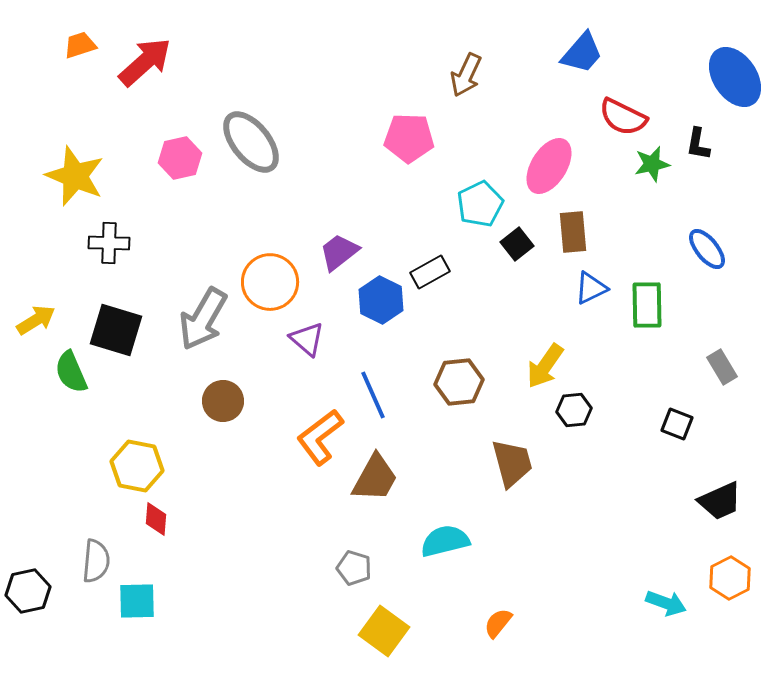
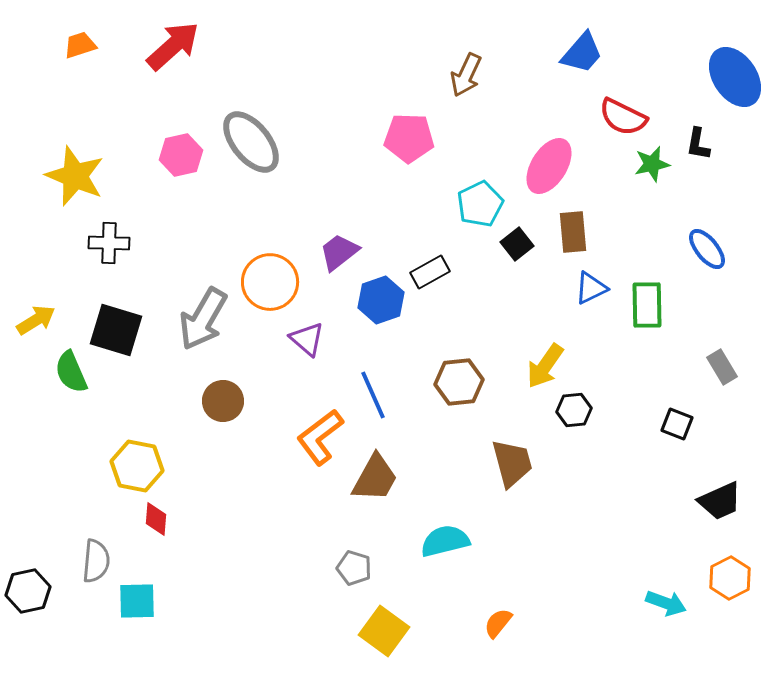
red arrow at (145, 62): moved 28 px right, 16 px up
pink hexagon at (180, 158): moved 1 px right, 3 px up
blue hexagon at (381, 300): rotated 15 degrees clockwise
